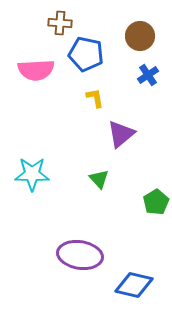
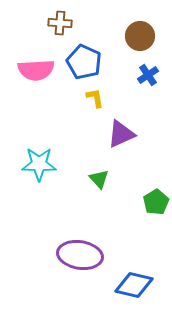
blue pentagon: moved 2 px left, 8 px down; rotated 12 degrees clockwise
purple triangle: rotated 16 degrees clockwise
cyan star: moved 7 px right, 10 px up
